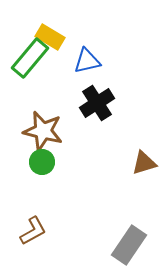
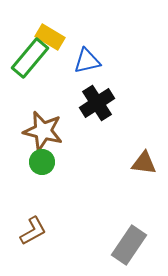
brown triangle: rotated 24 degrees clockwise
